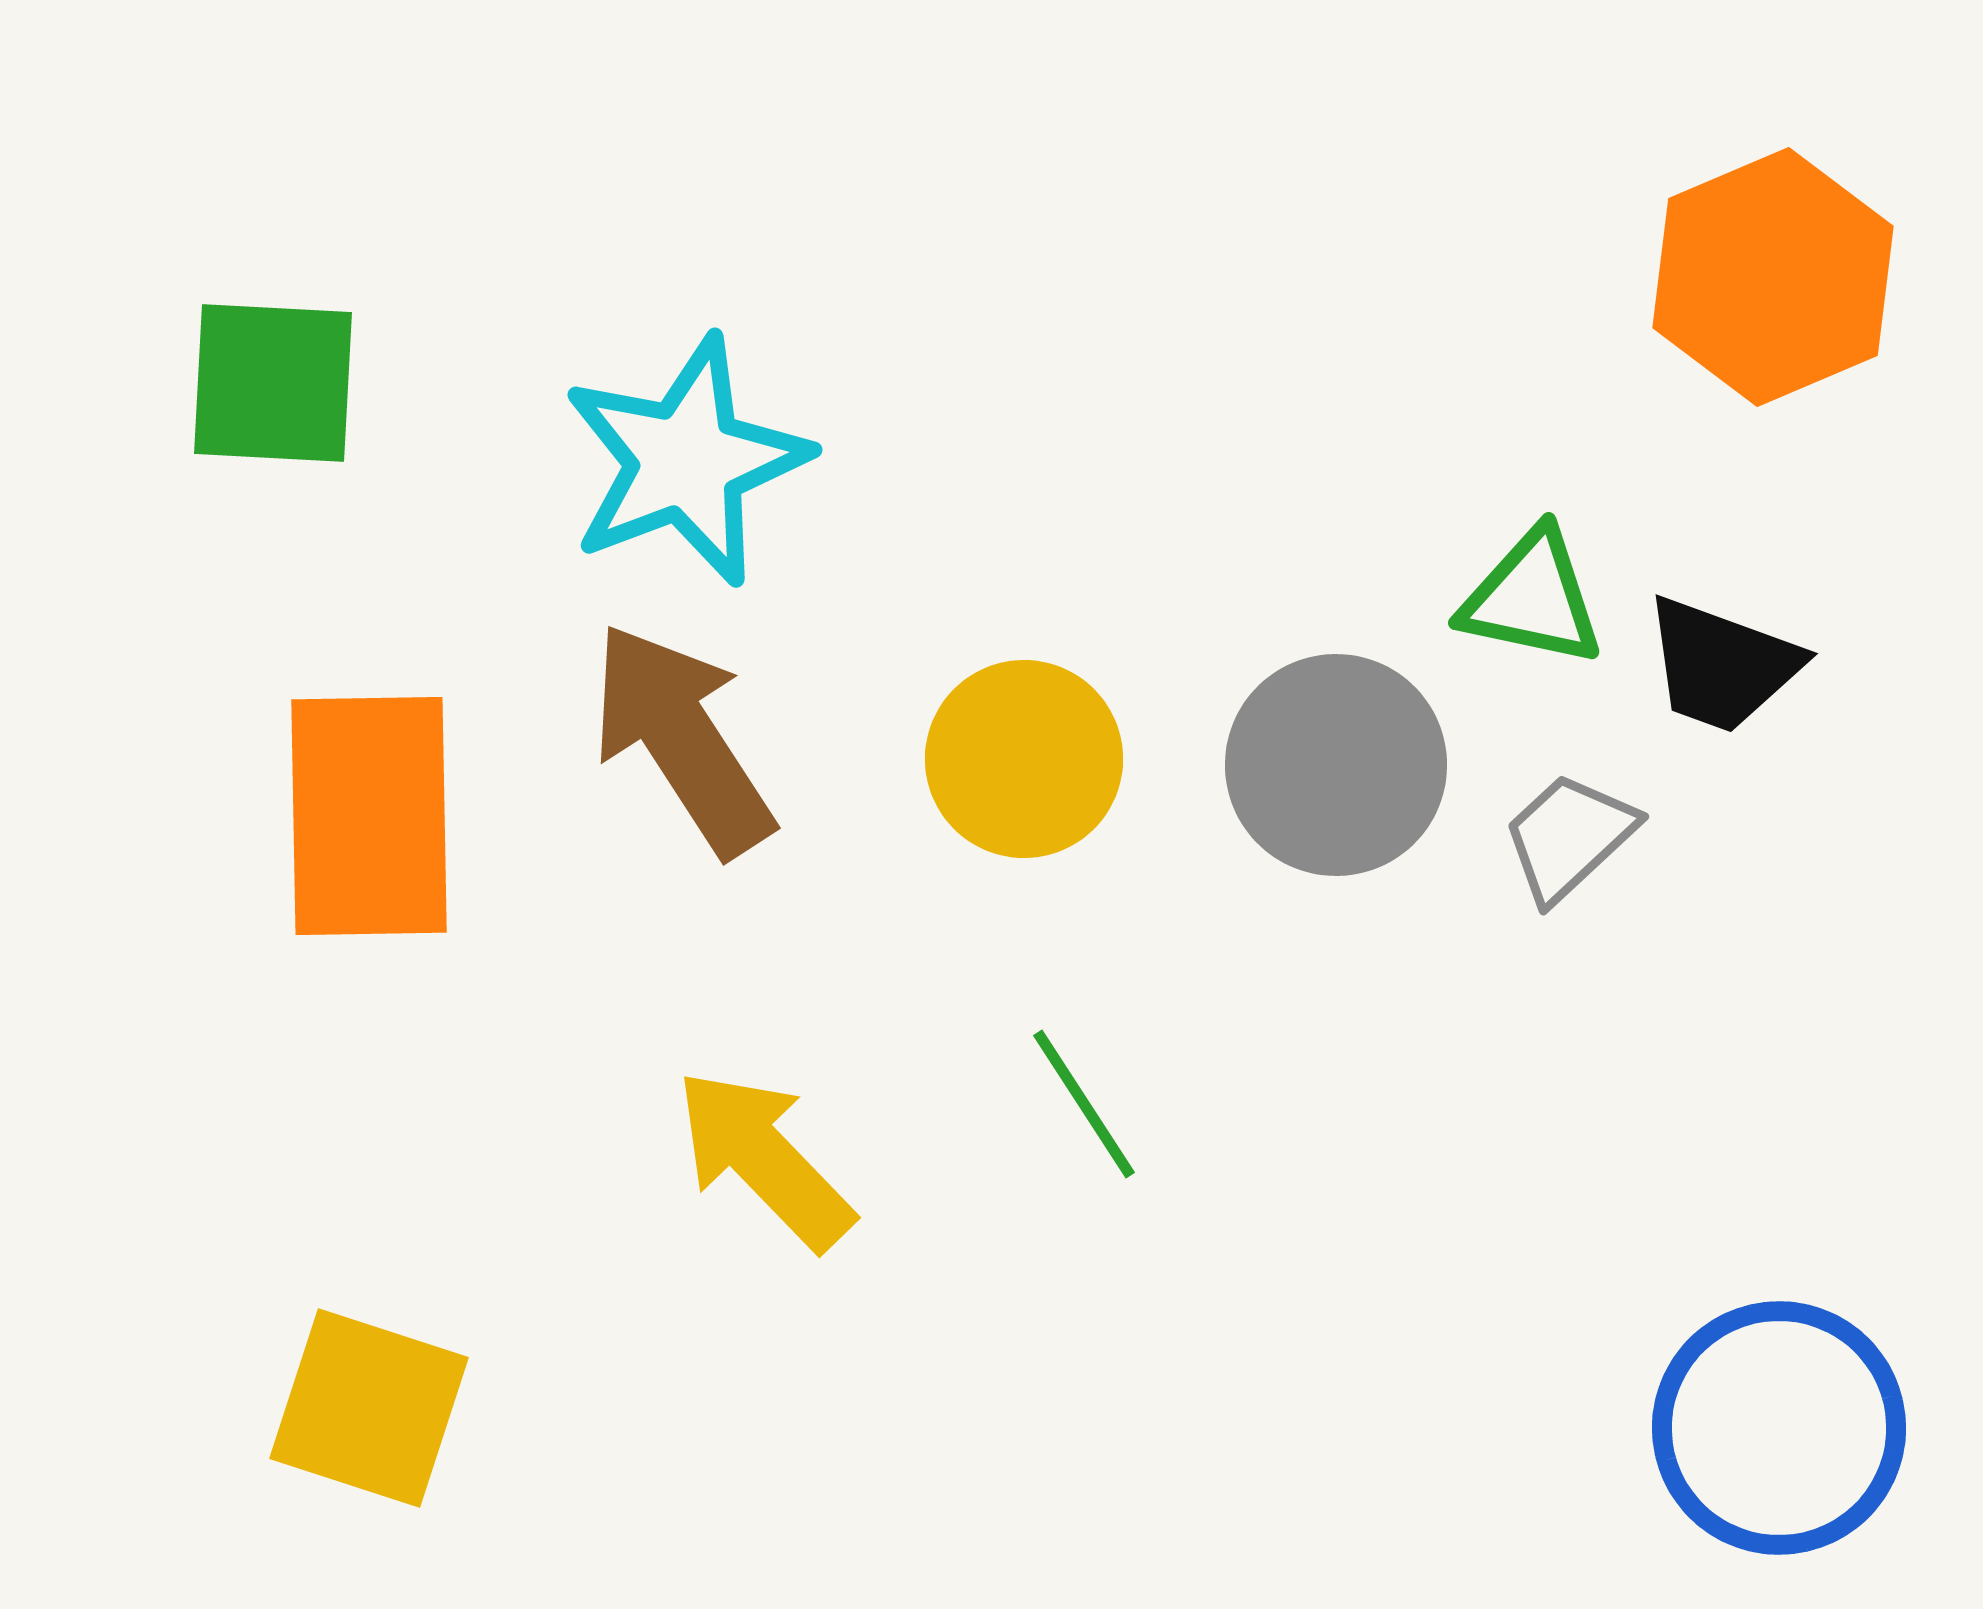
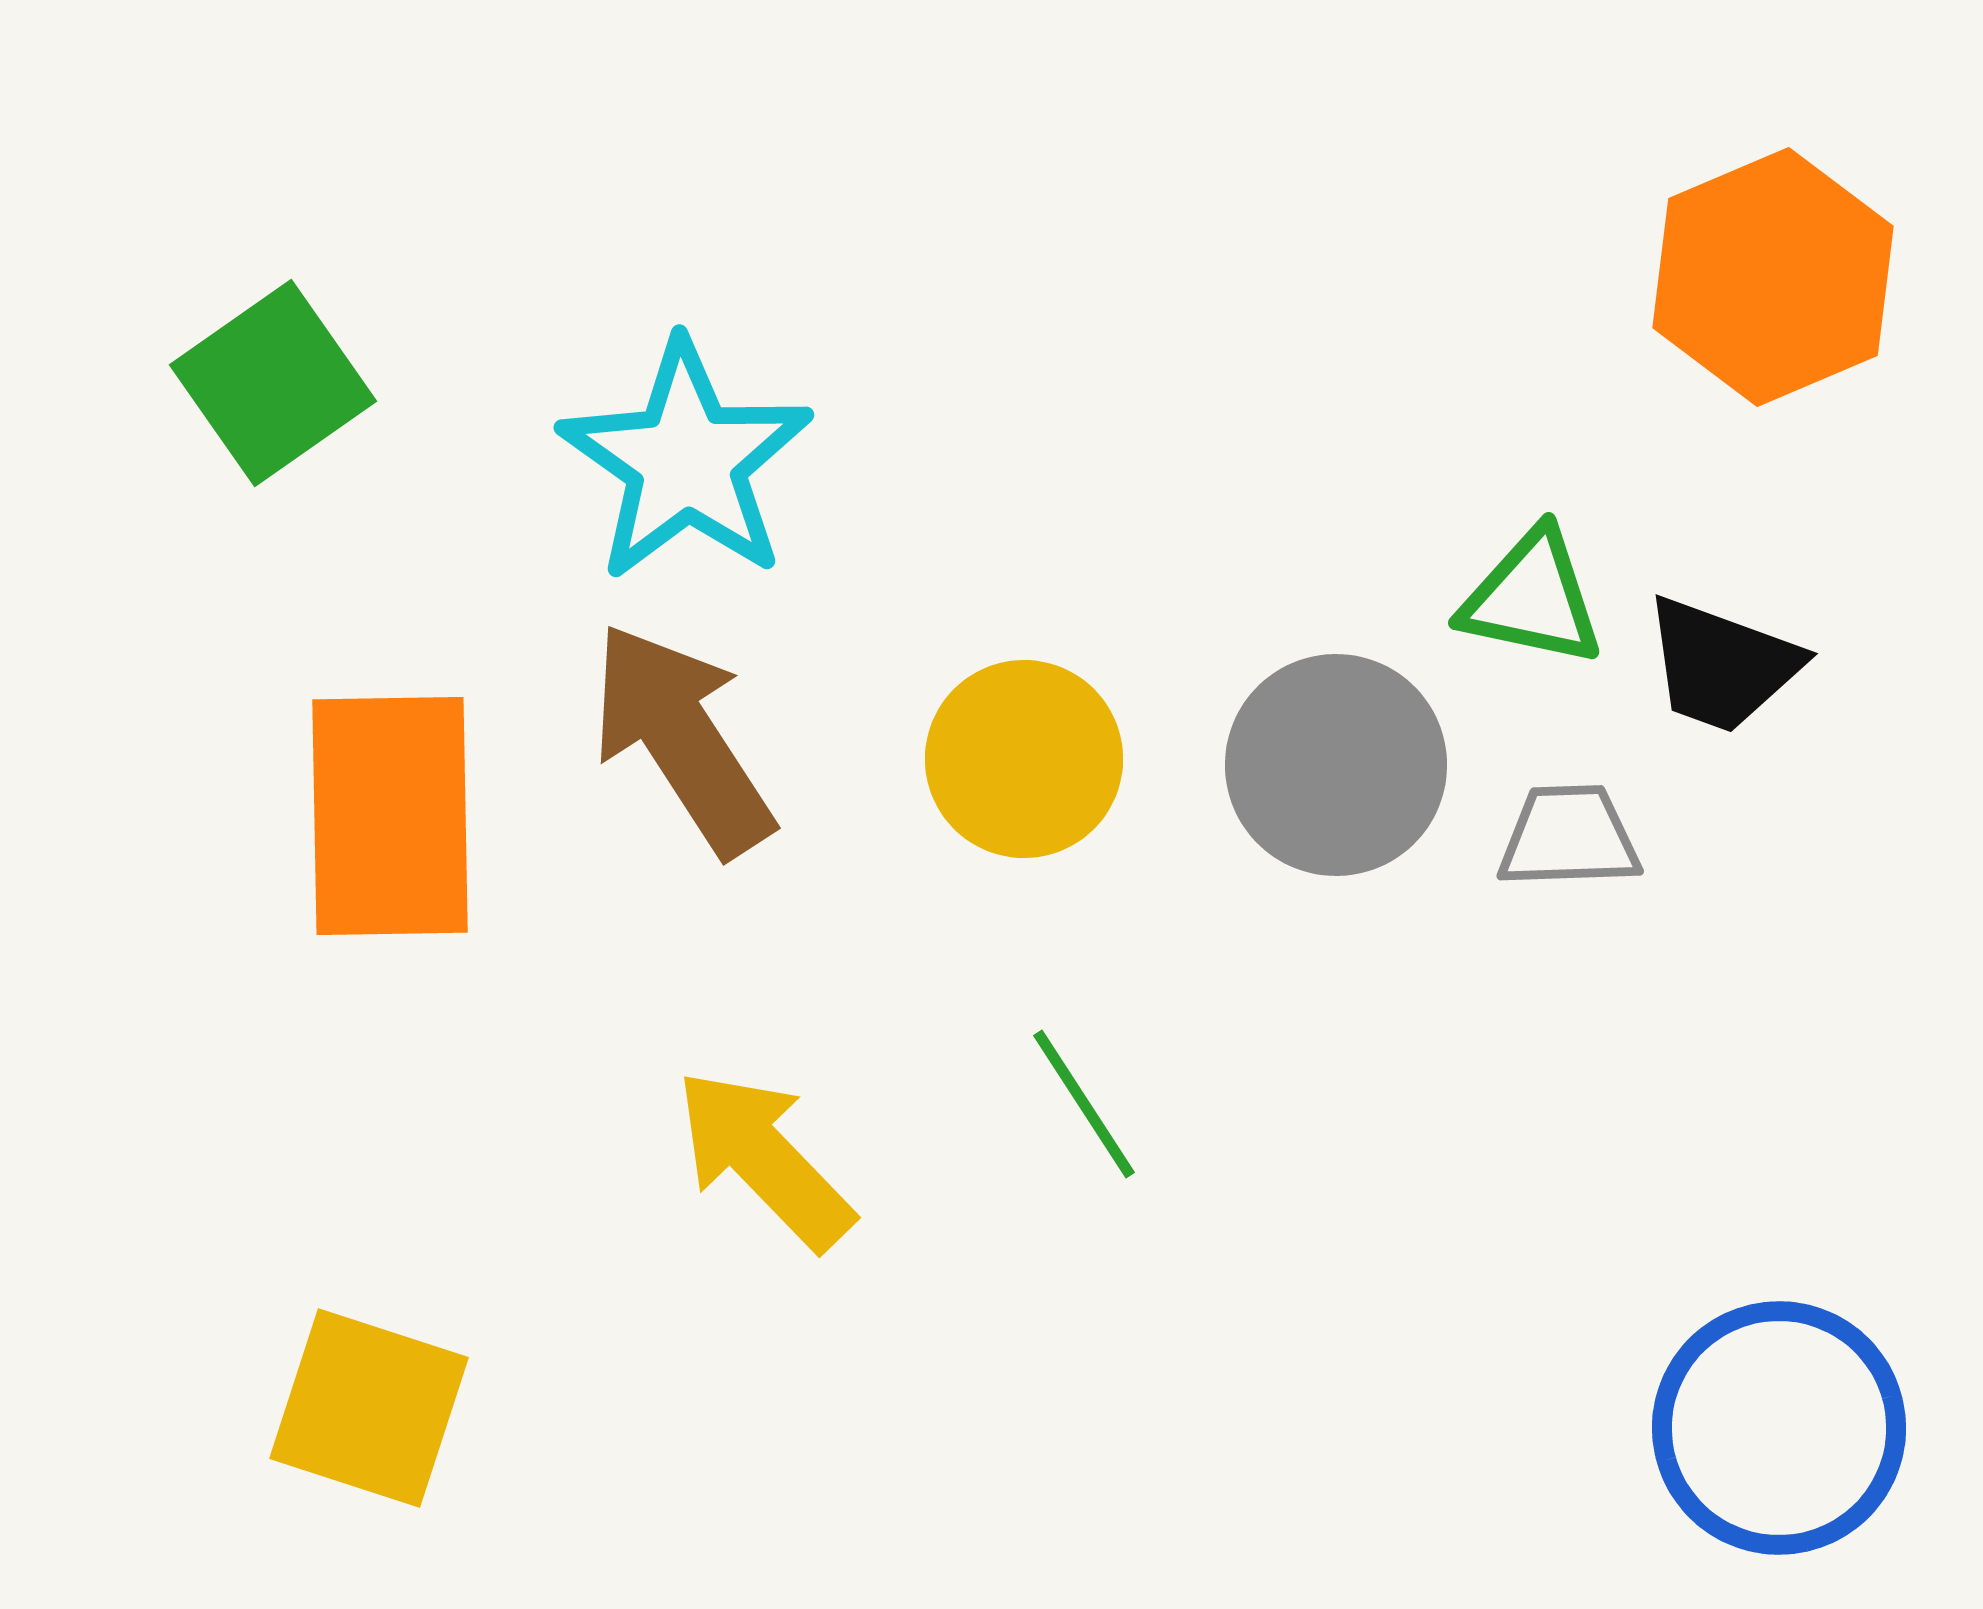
green square: rotated 38 degrees counterclockwise
cyan star: rotated 16 degrees counterclockwise
orange rectangle: moved 21 px right
gray trapezoid: rotated 41 degrees clockwise
